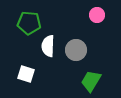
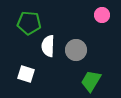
pink circle: moved 5 px right
